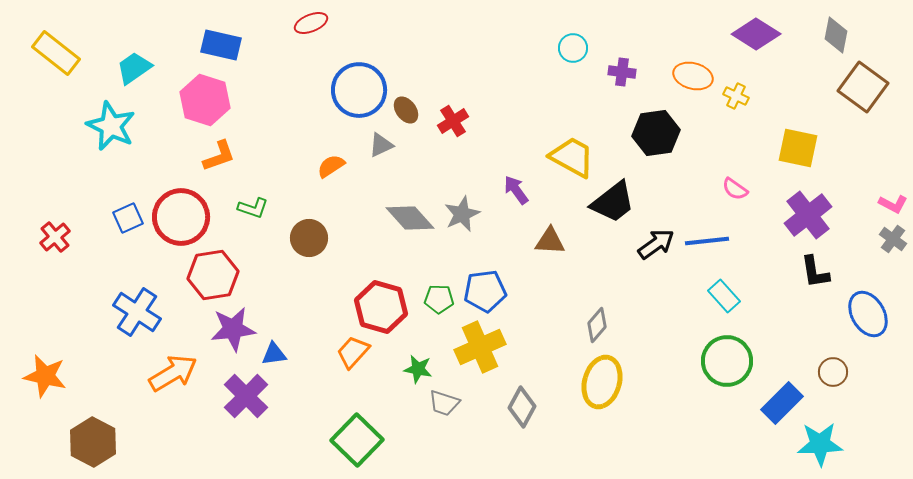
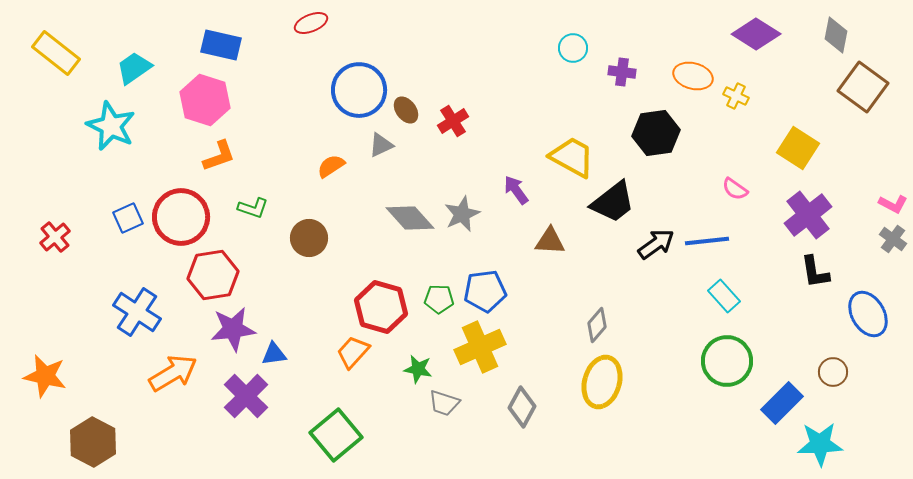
yellow square at (798, 148): rotated 21 degrees clockwise
green square at (357, 440): moved 21 px left, 5 px up; rotated 6 degrees clockwise
